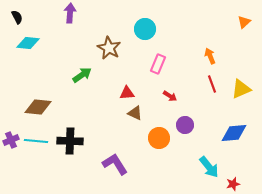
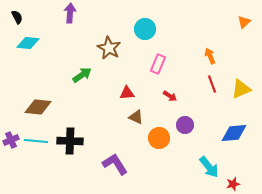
brown triangle: moved 1 px right, 4 px down
